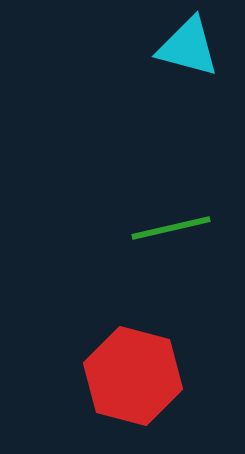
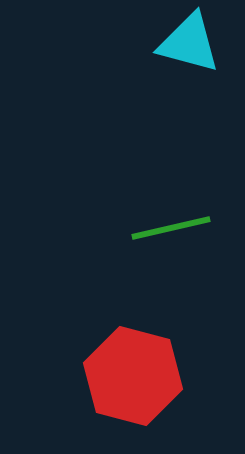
cyan triangle: moved 1 px right, 4 px up
